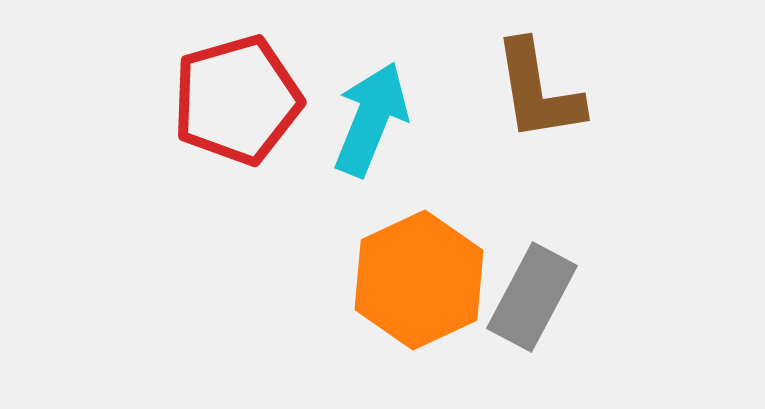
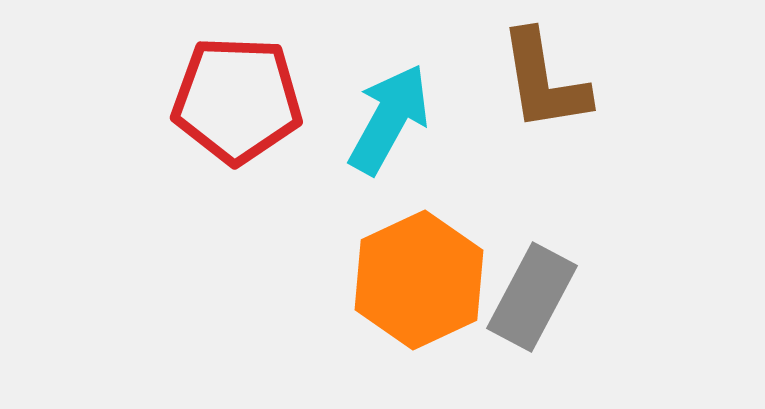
brown L-shape: moved 6 px right, 10 px up
red pentagon: rotated 18 degrees clockwise
cyan arrow: moved 18 px right; rotated 7 degrees clockwise
